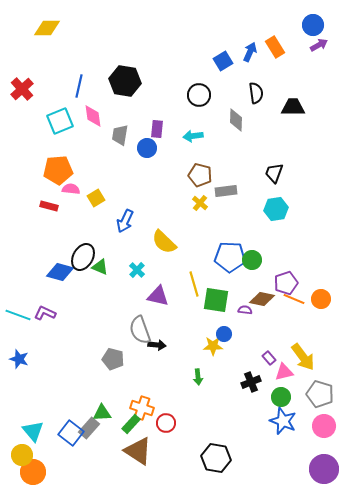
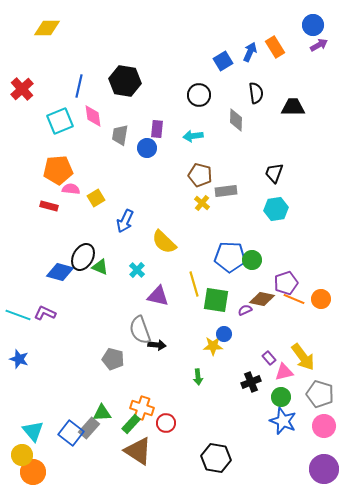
yellow cross at (200, 203): moved 2 px right
purple semicircle at (245, 310): rotated 32 degrees counterclockwise
